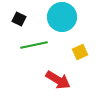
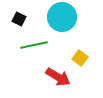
yellow square: moved 6 px down; rotated 28 degrees counterclockwise
red arrow: moved 3 px up
